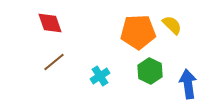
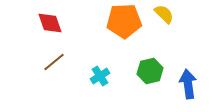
yellow semicircle: moved 8 px left, 11 px up
orange pentagon: moved 14 px left, 11 px up
green hexagon: rotated 20 degrees clockwise
